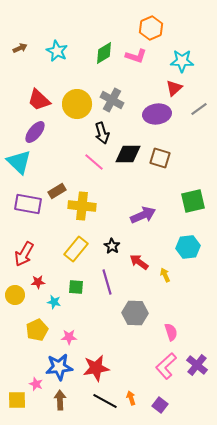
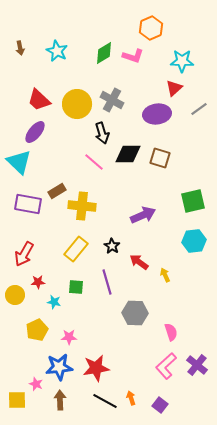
brown arrow at (20, 48): rotated 104 degrees clockwise
pink L-shape at (136, 56): moved 3 px left
cyan hexagon at (188, 247): moved 6 px right, 6 px up
